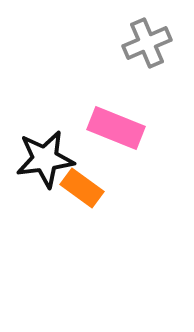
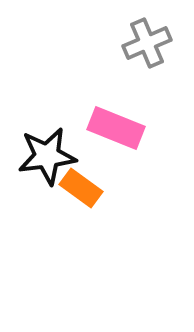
black star: moved 2 px right, 3 px up
orange rectangle: moved 1 px left
